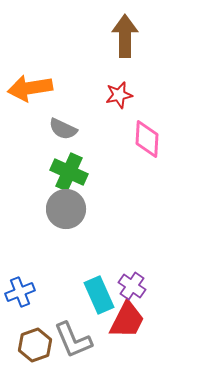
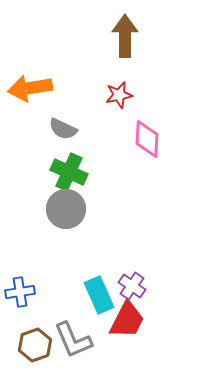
blue cross: rotated 12 degrees clockwise
